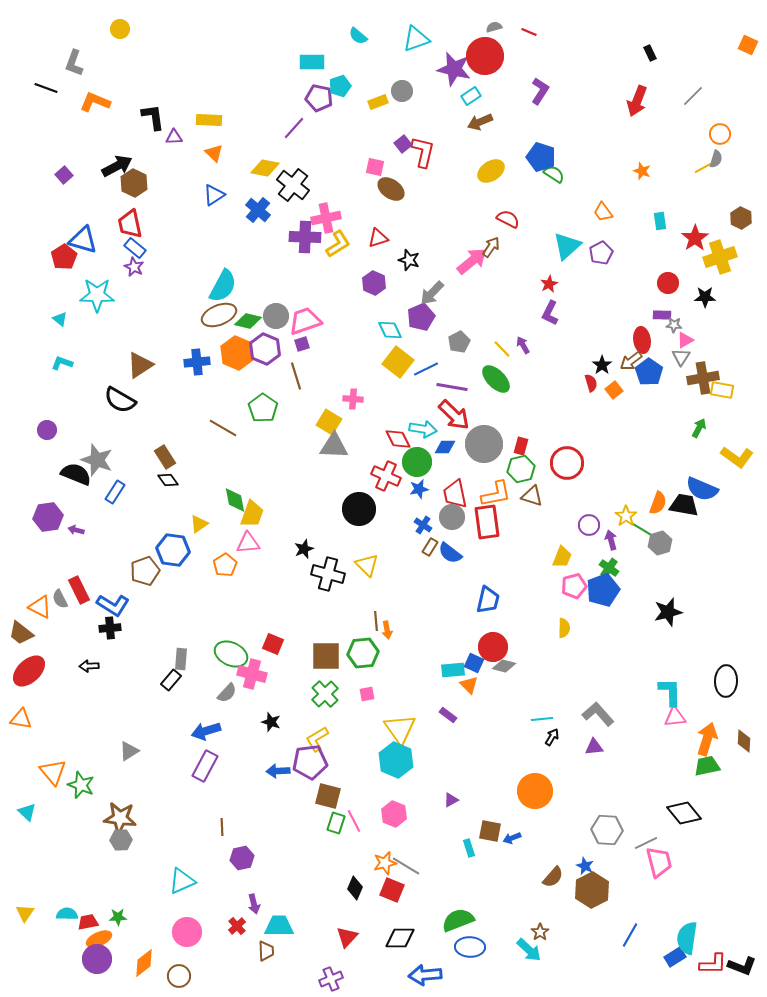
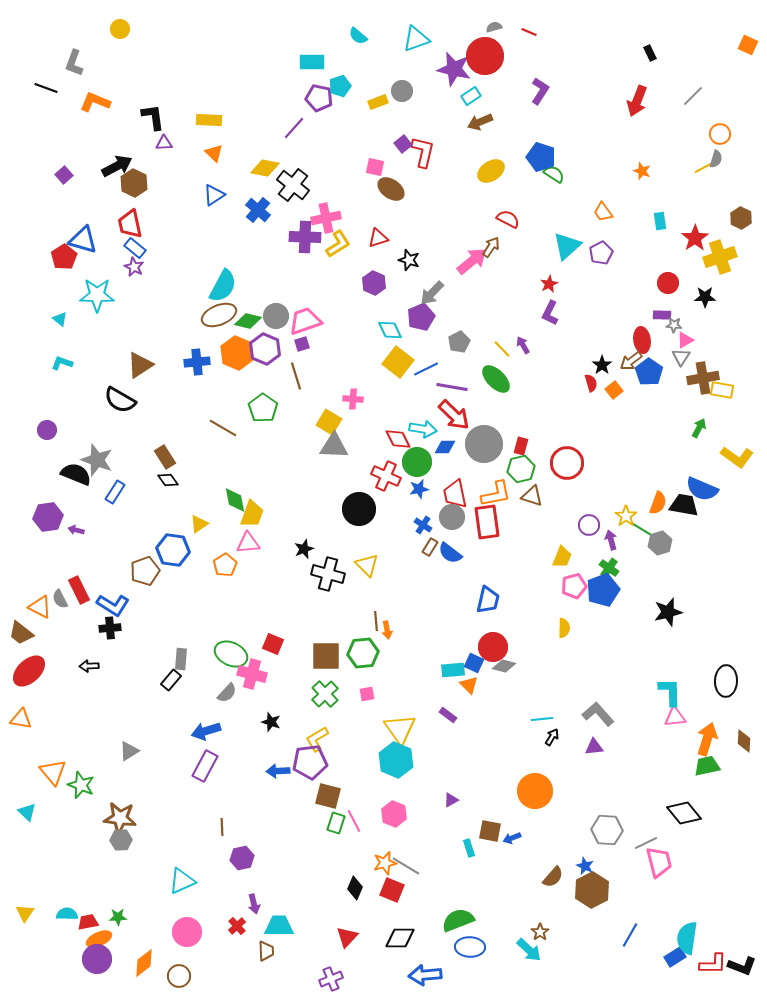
purple triangle at (174, 137): moved 10 px left, 6 px down
